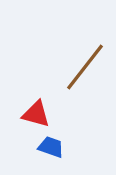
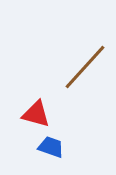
brown line: rotated 4 degrees clockwise
